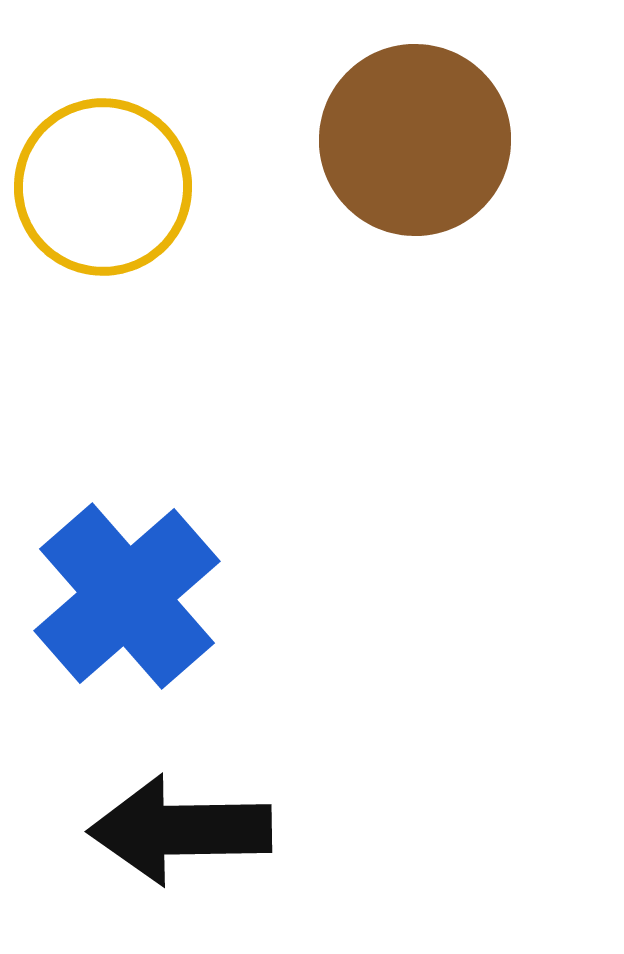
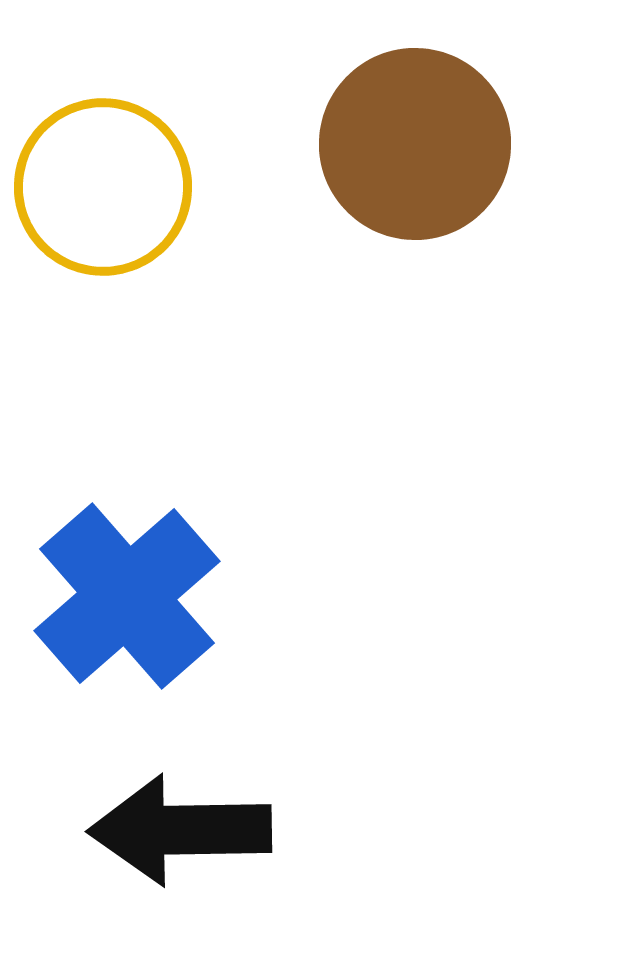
brown circle: moved 4 px down
